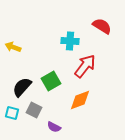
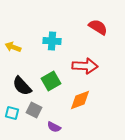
red semicircle: moved 4 px left, 1 px down
cyan cross: moved 18 px left
red arrow: rotated 55 degrees clockwise
black semicircle: moved 1 px up; rotated 85 degrees counterclockwise
